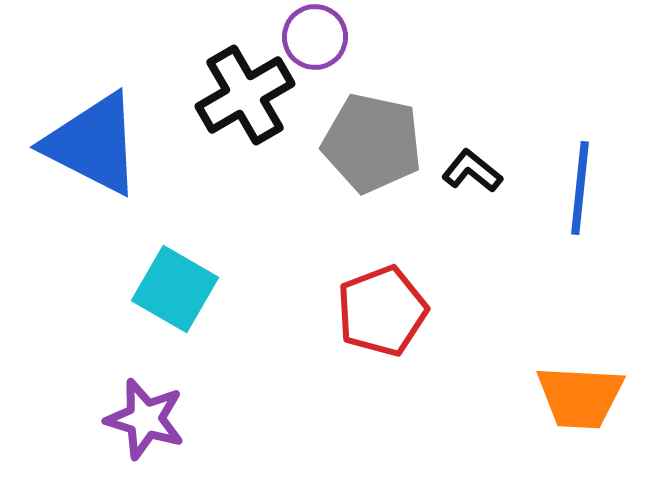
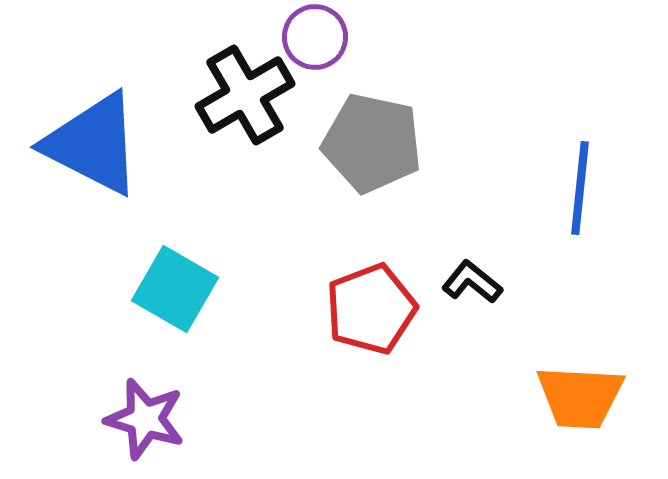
black L-shape: moved 111 px down
red pentagon: moved 11 px left, 2 px up
